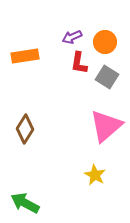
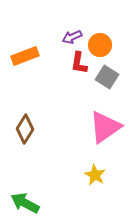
orange circle: moved 5 px left, 3 px down
orange rectangle: rotated 12 degrees counterclockwise
pink triangle: moved 1 px left, 1 px down; rotated 6 degrees clockwise
